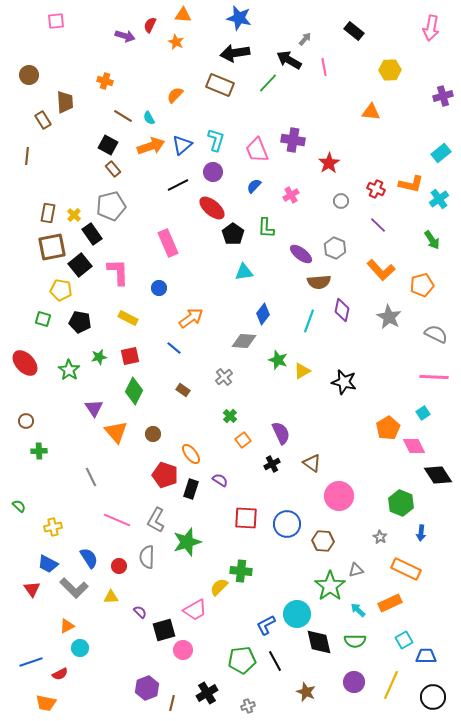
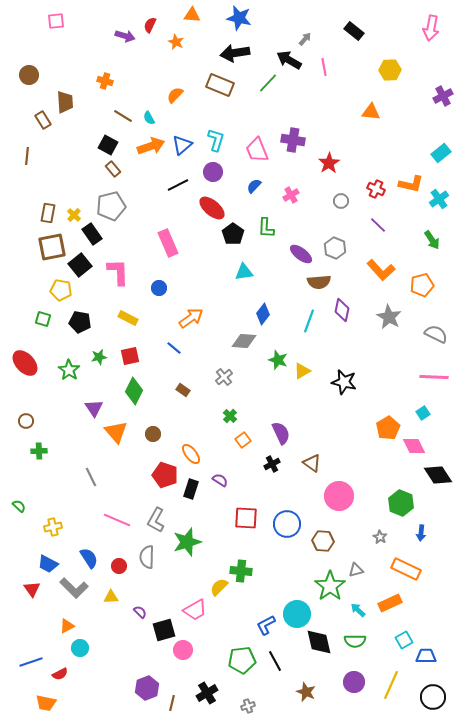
orange triangle at (183, 15): moved 9 px right
purple cross at (443, 96): rotated 12 degrees counterclockwise
